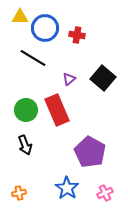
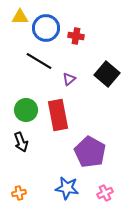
blue circle: moved 1 px right
red cross: moved 1 px left, 1 px down
black line: moved 6 px right, 3 px down
black square: moved 4 px right, 4 px up
red rectangle: moved 1 px right, 5 px down; rotated 12 degrees clockwise
black arrow: moved 4 px left, 3 px up
blue star: rotated 25 degrees counterclockwise
